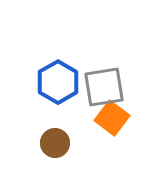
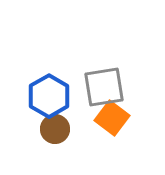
blue hexagon: moved 9 px left, 14 px down
brown circle: moved 14 px up
